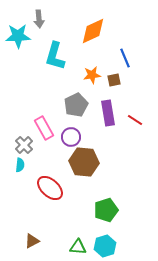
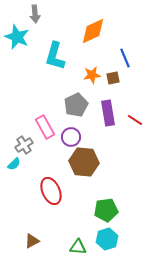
gray arrow: moved 4 px left, 5 px up
cyan star: moved 1 px left, 1 px down; rotated 25 degrees clockwise
brown square: moved 1 px left, 2 px up
pink rectangle: moved 1 px right, 1 px up
gray cross: rotated 12 degrees clockwise
cyan semicircle: moved 6 px left, 1 px up; rotated 40 degrees clockwise
red ellipse: moved 1 px right, 3 px down; rotated 24 degrees clockwise
green pentagon: rotated 10 degrees clockwise
cyan hexagon: moved 2 px right, 7 px up
